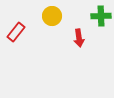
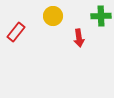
yellow circle: moved 1 px right
